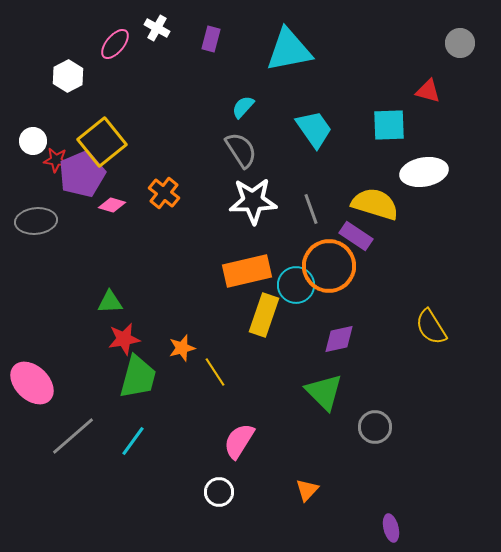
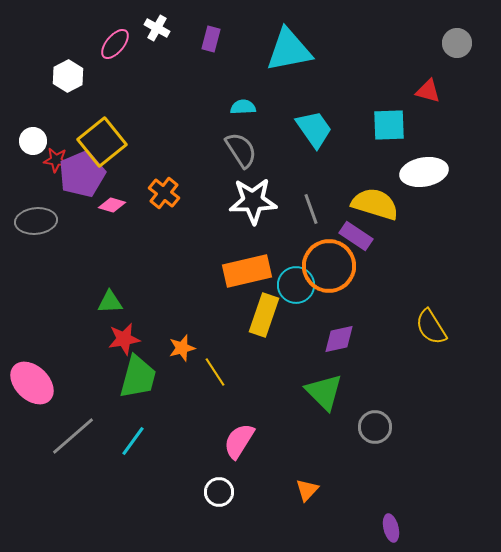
gray circle at (460, 43): moved 3 px left
cyan semicircle at (243, 107): rotated 45 degrees clockwise
